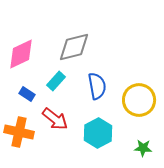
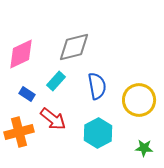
red arrow: moved 2 px left
orange cross: rotated 28 degrees counterclockwise
green star: moved 1 px right
